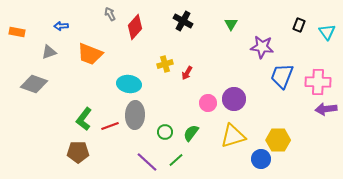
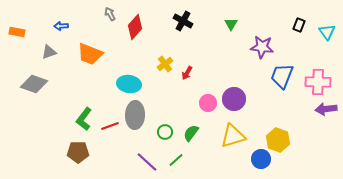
yellow cross: rotated 21 degrees counterclockwise
yellow hexagon: rotated 20 degrees clockwise
